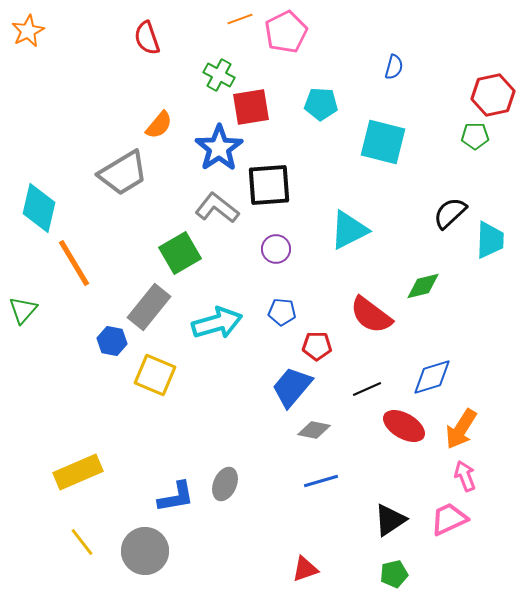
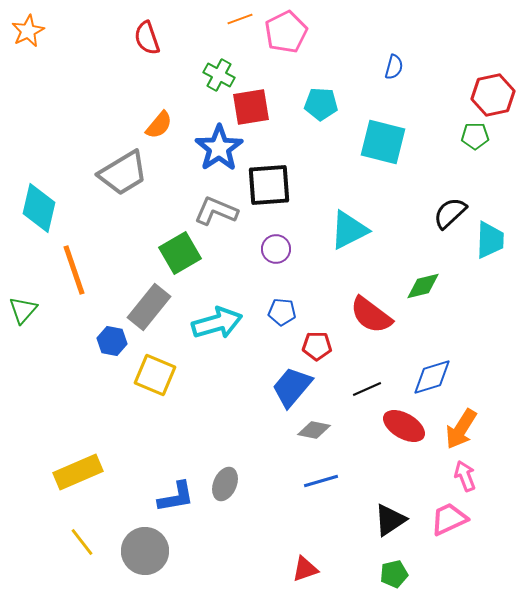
gray L-shape at (217, 208): moved 1 px left, 3 px down; rotated 15 degrees counterclockwise
orange line at (74, 263): moved 7 px down; rotated 12 degrees clockwise
